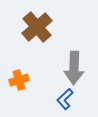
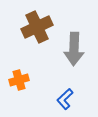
brown cross: rotated 16 degrees clockwise
gray arrow: moved 19 px up
